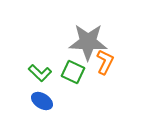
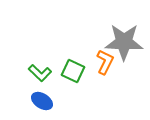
gray star: moved 36 px right
green square: moved 1 px up
